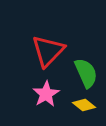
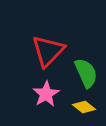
yellow diamond: moved 2 px down
